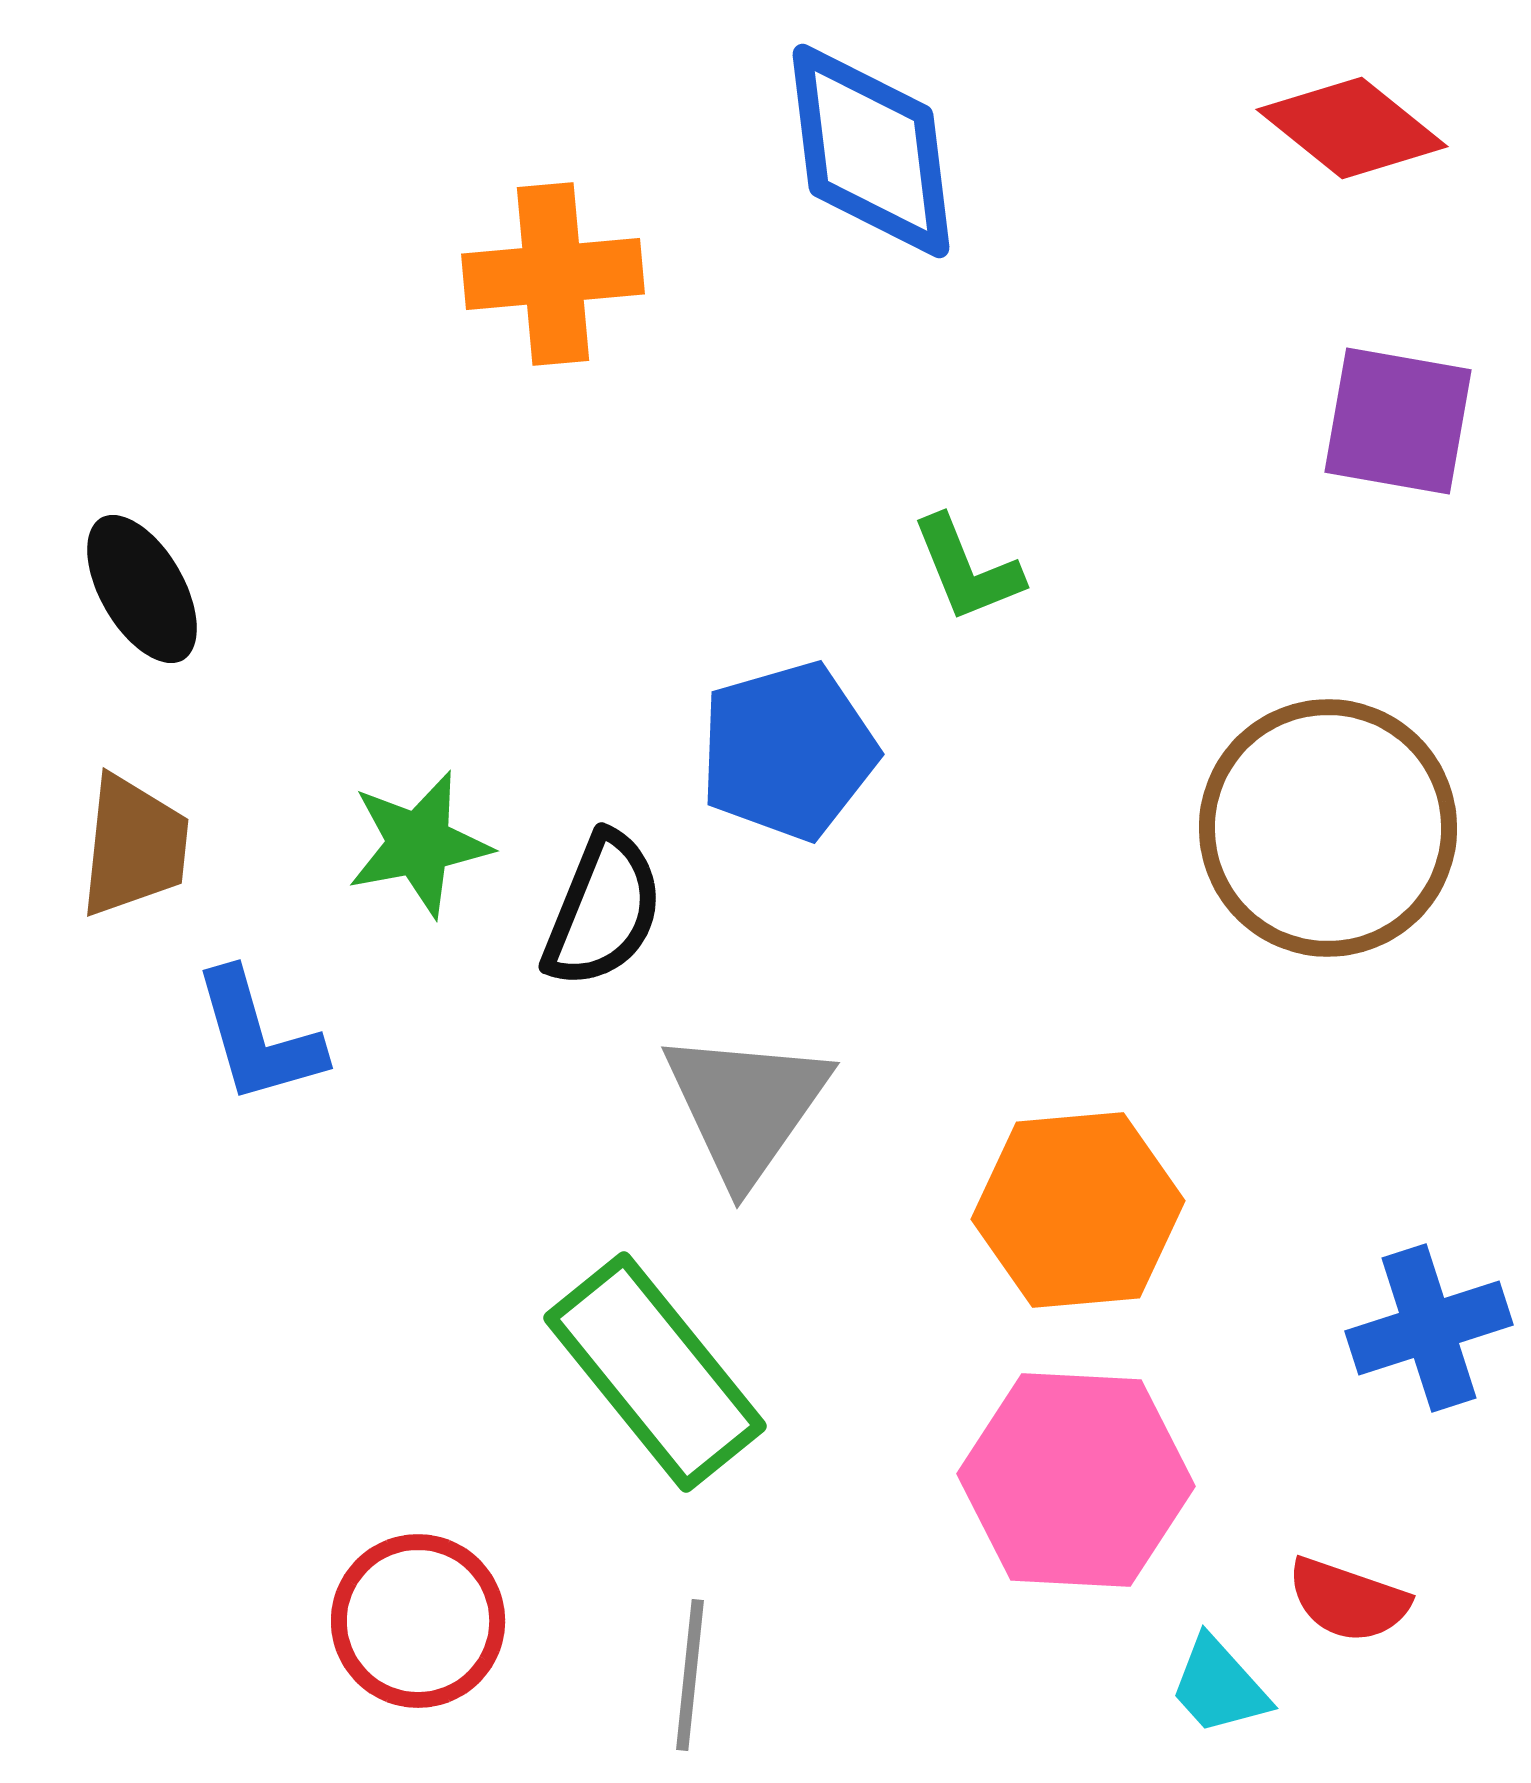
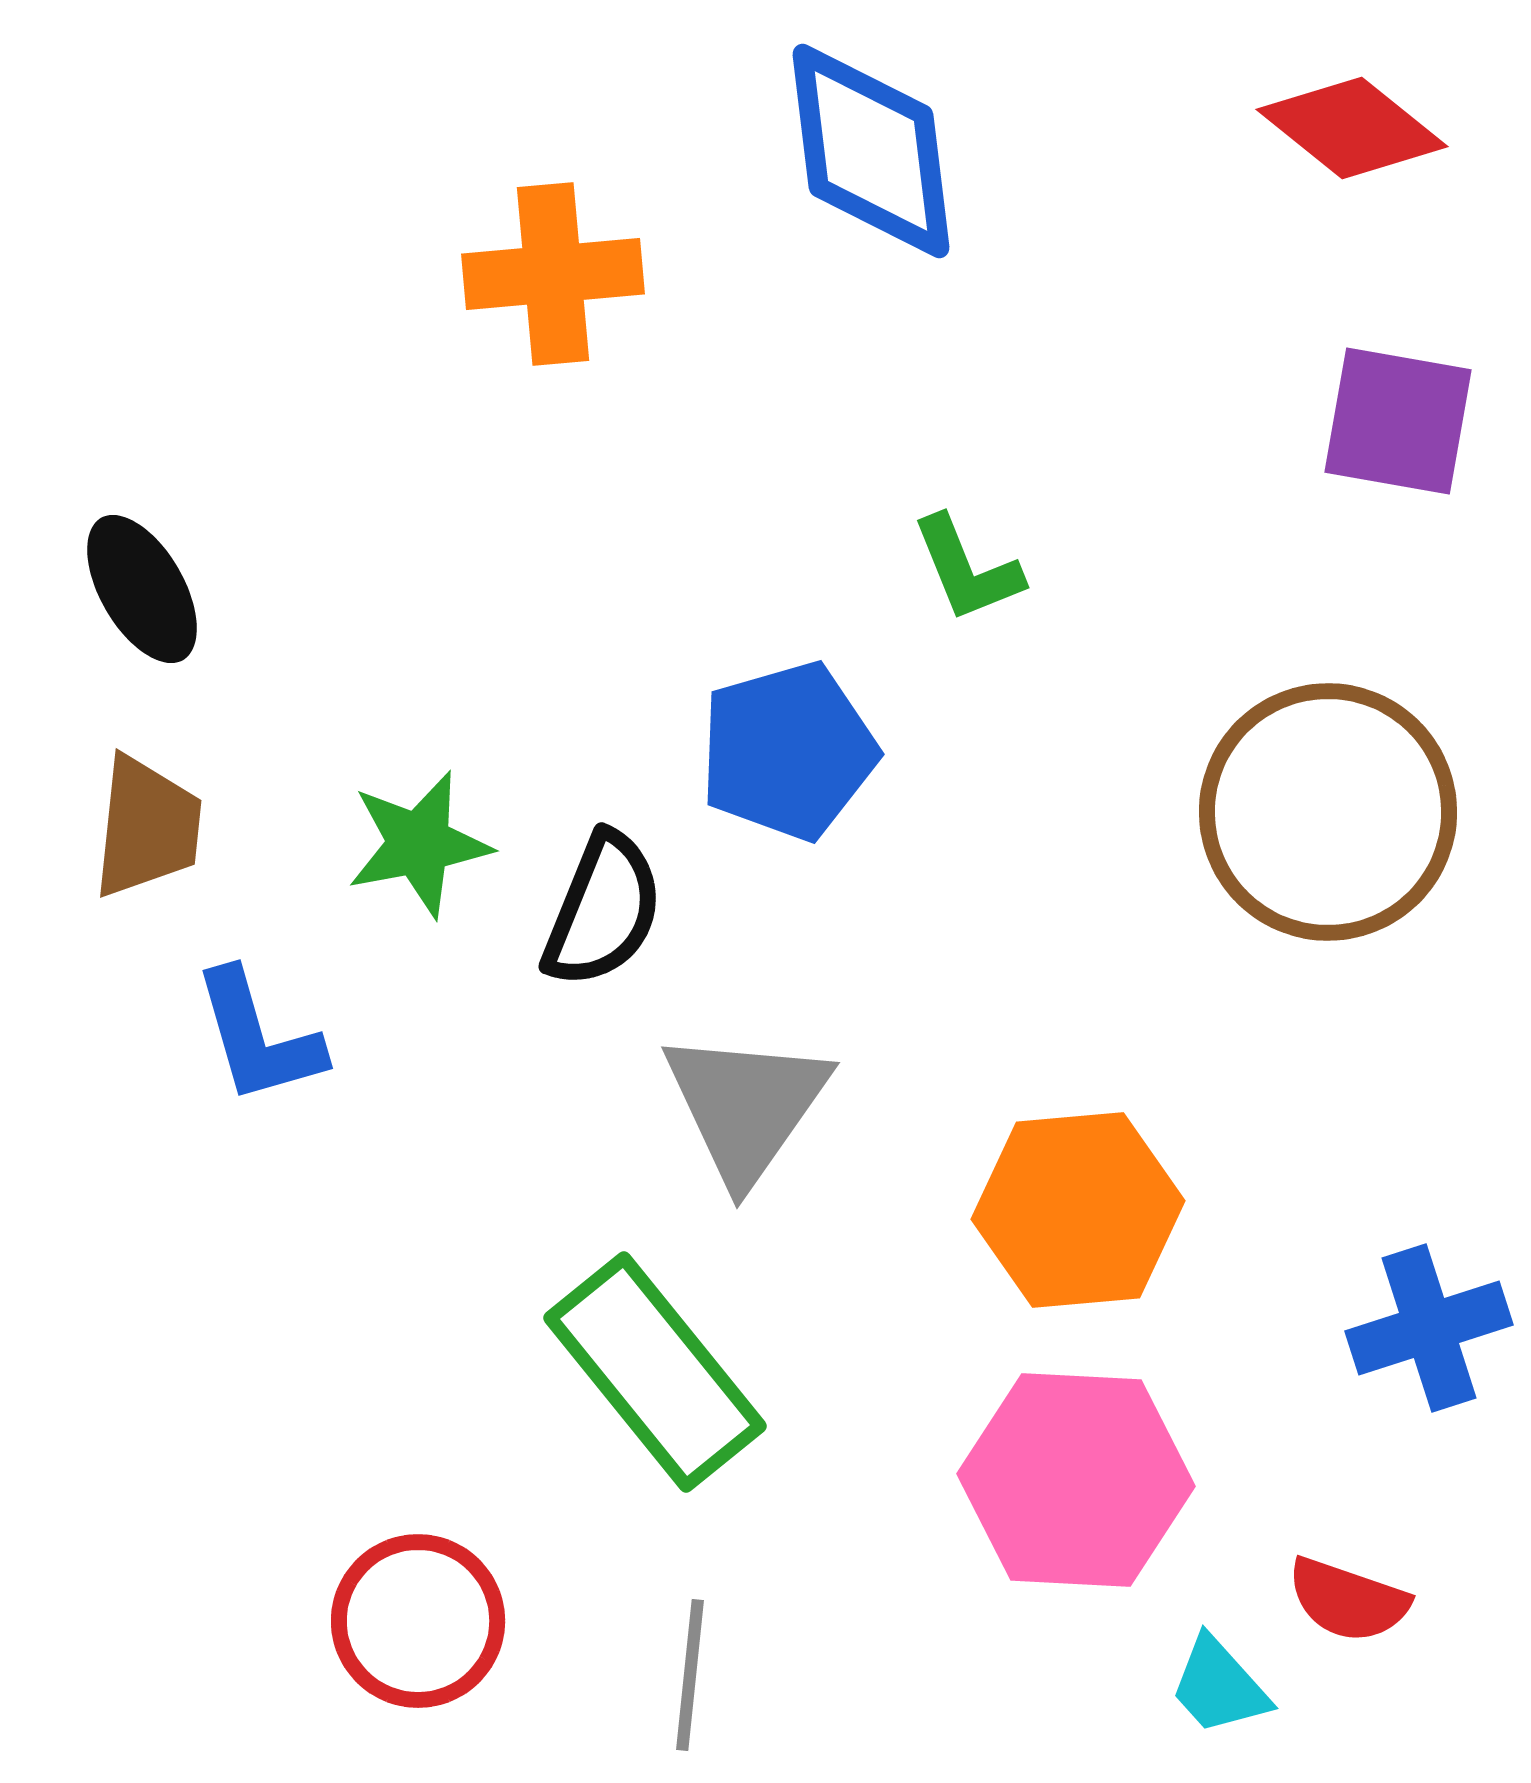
brown circle: moved 16 px up
brown trapezoid: moved 13 px right, 19 px up
